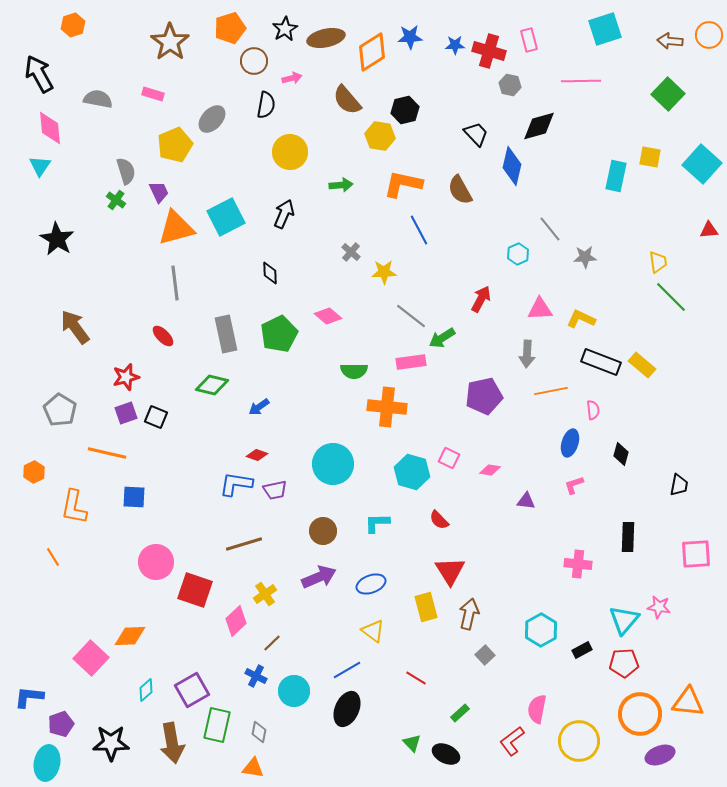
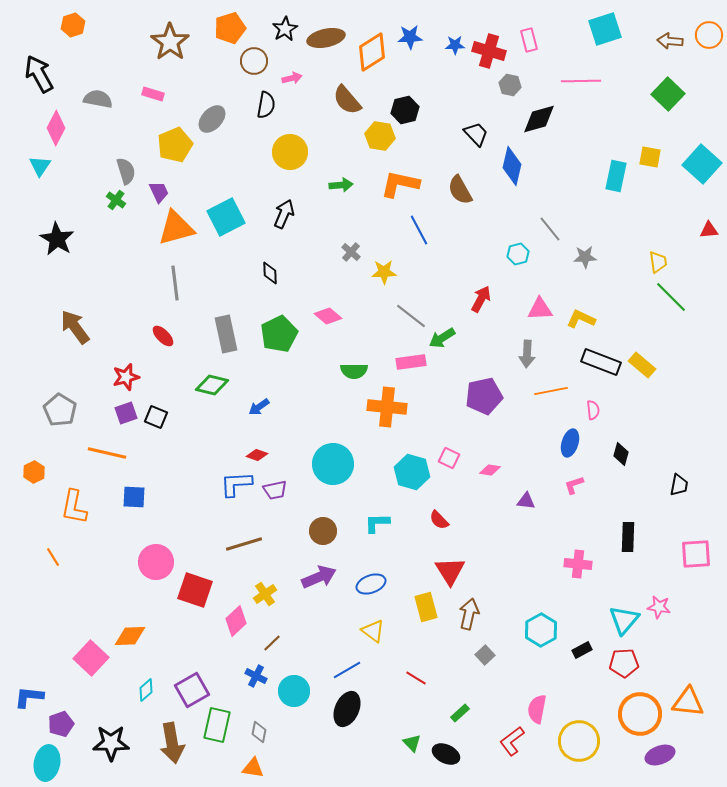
black diamond at (539, 126): moved 7 px up
pink diamond at (50, 128): moved 6 px right; rotated 32 degrees clockwise
orange L-shape at (403, 184): moved 3 px left
cyan hexagon at (518, 254): rotated 10 degrees clockwise
blue L-shape at (236, 484): rotated 12 degrees counterclockwise
